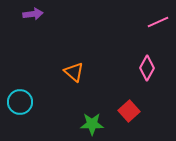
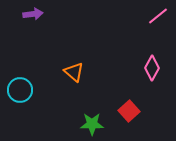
pink line: moved 6 px up; rotated 15 degrees counterclockwise
pink diamond: moved 5 px right
cyan circle: moved 12 px up
